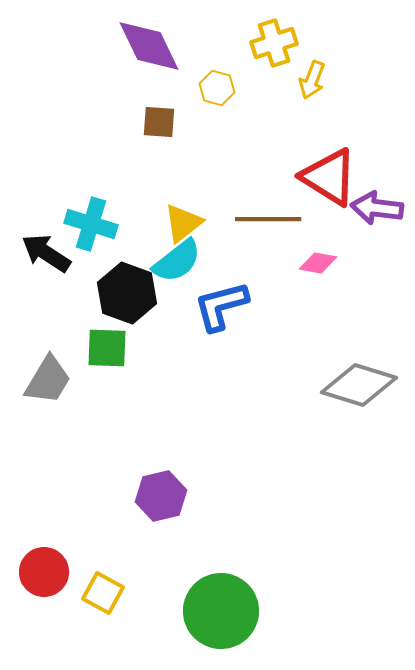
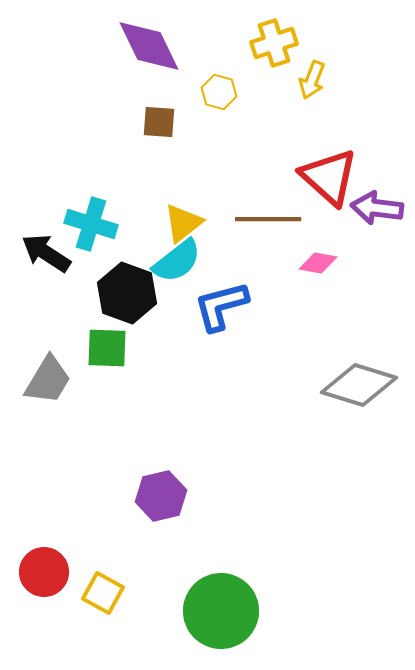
yellow hexagon: moved 2 px right, 4 px down
red triangle: rotated 10 degrees clockwise
